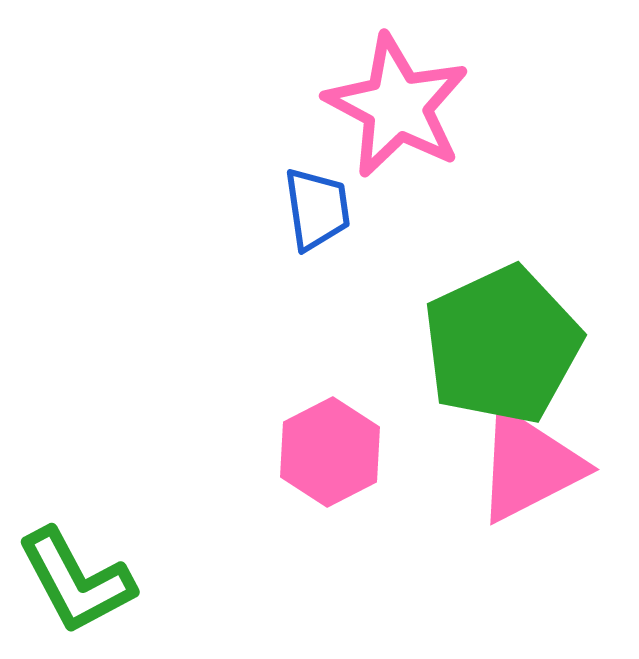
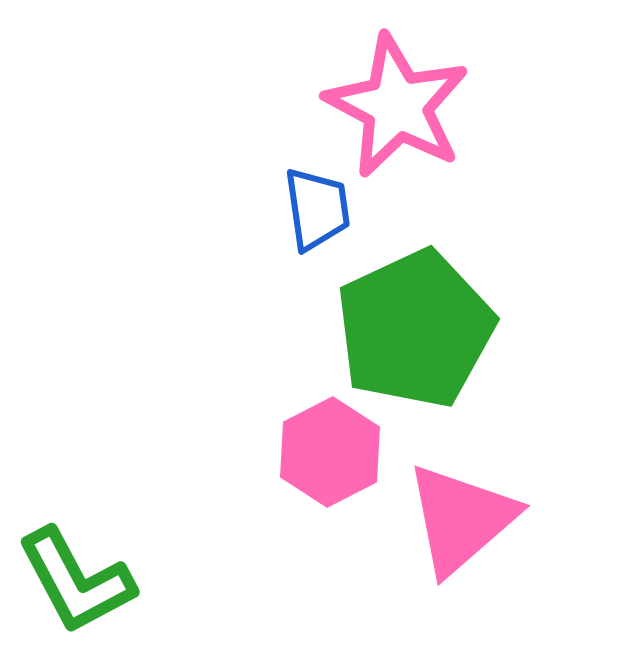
green pentagon: moved 87 px left, 16 px up
pink triangle: moved 68 px left, 53 px down; rotated 14 degrees counterclockwise
